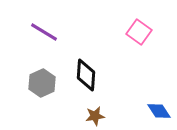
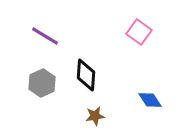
purple line: moved 1 px right, 4 px down
blue diamond: moved 9 px left, 11 px up
